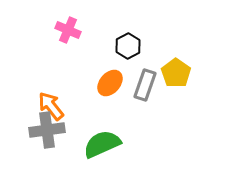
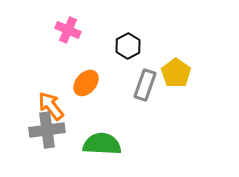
orange ellipse: moved 24 px left
green semicircle: rotated 27 degrees clockwise
